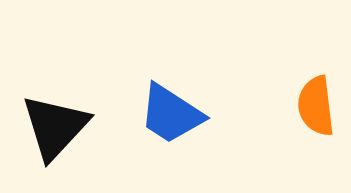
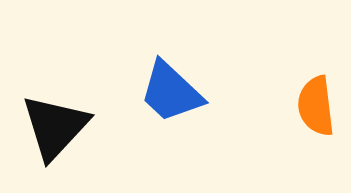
blue trapezoid: moved 22 px up; rotated 10 degrees clockwise
